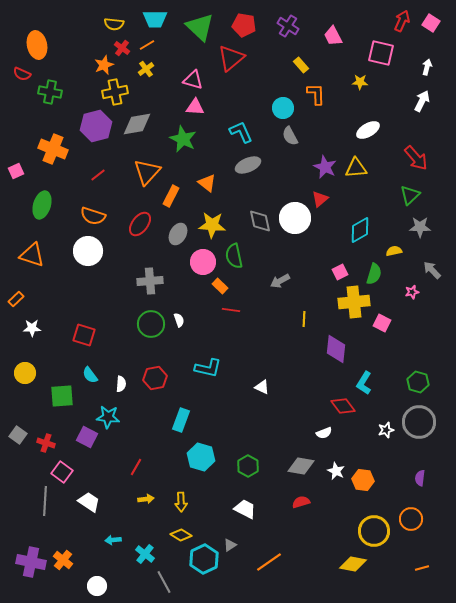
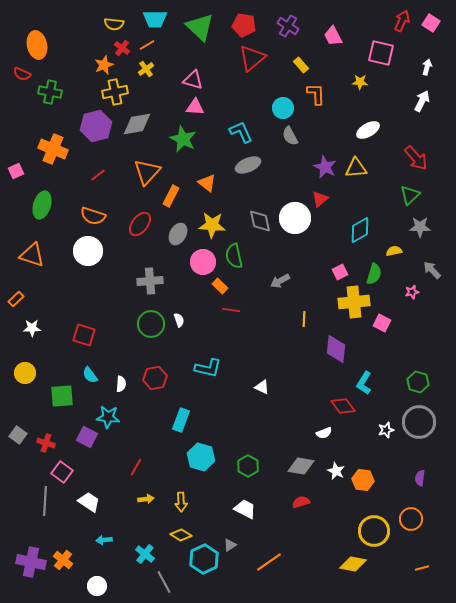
red triangle at (231, 58): moved 21 px right
cyan arrow at (113, 540): moved 9 px left
